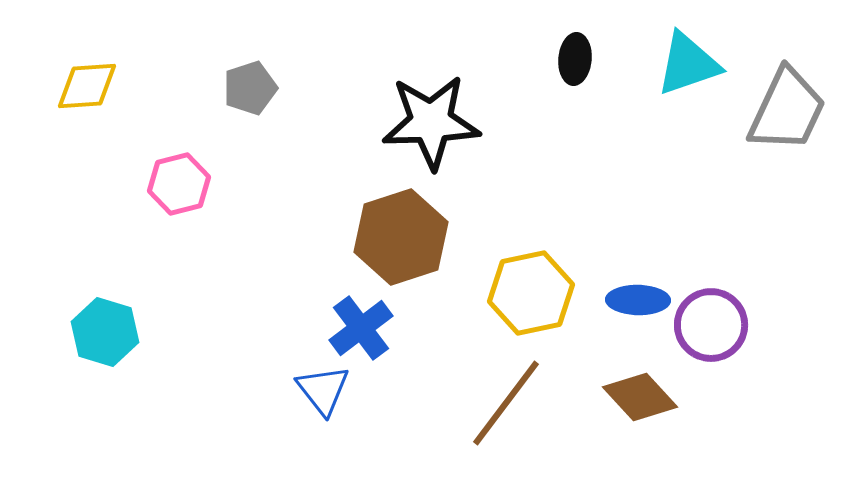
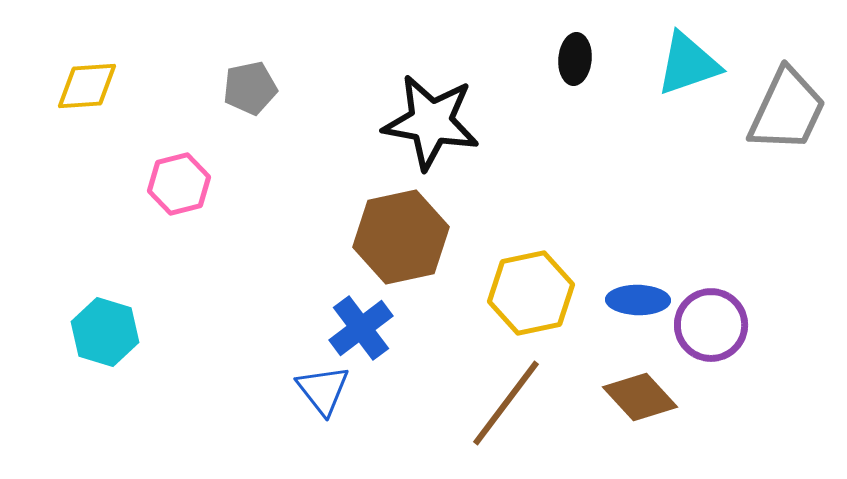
gray pentagon: rotated 6 degrees clockwise
black star: rotated 12 degrees clockwise
brown hexagon: rotated 6 degrees clockwise
